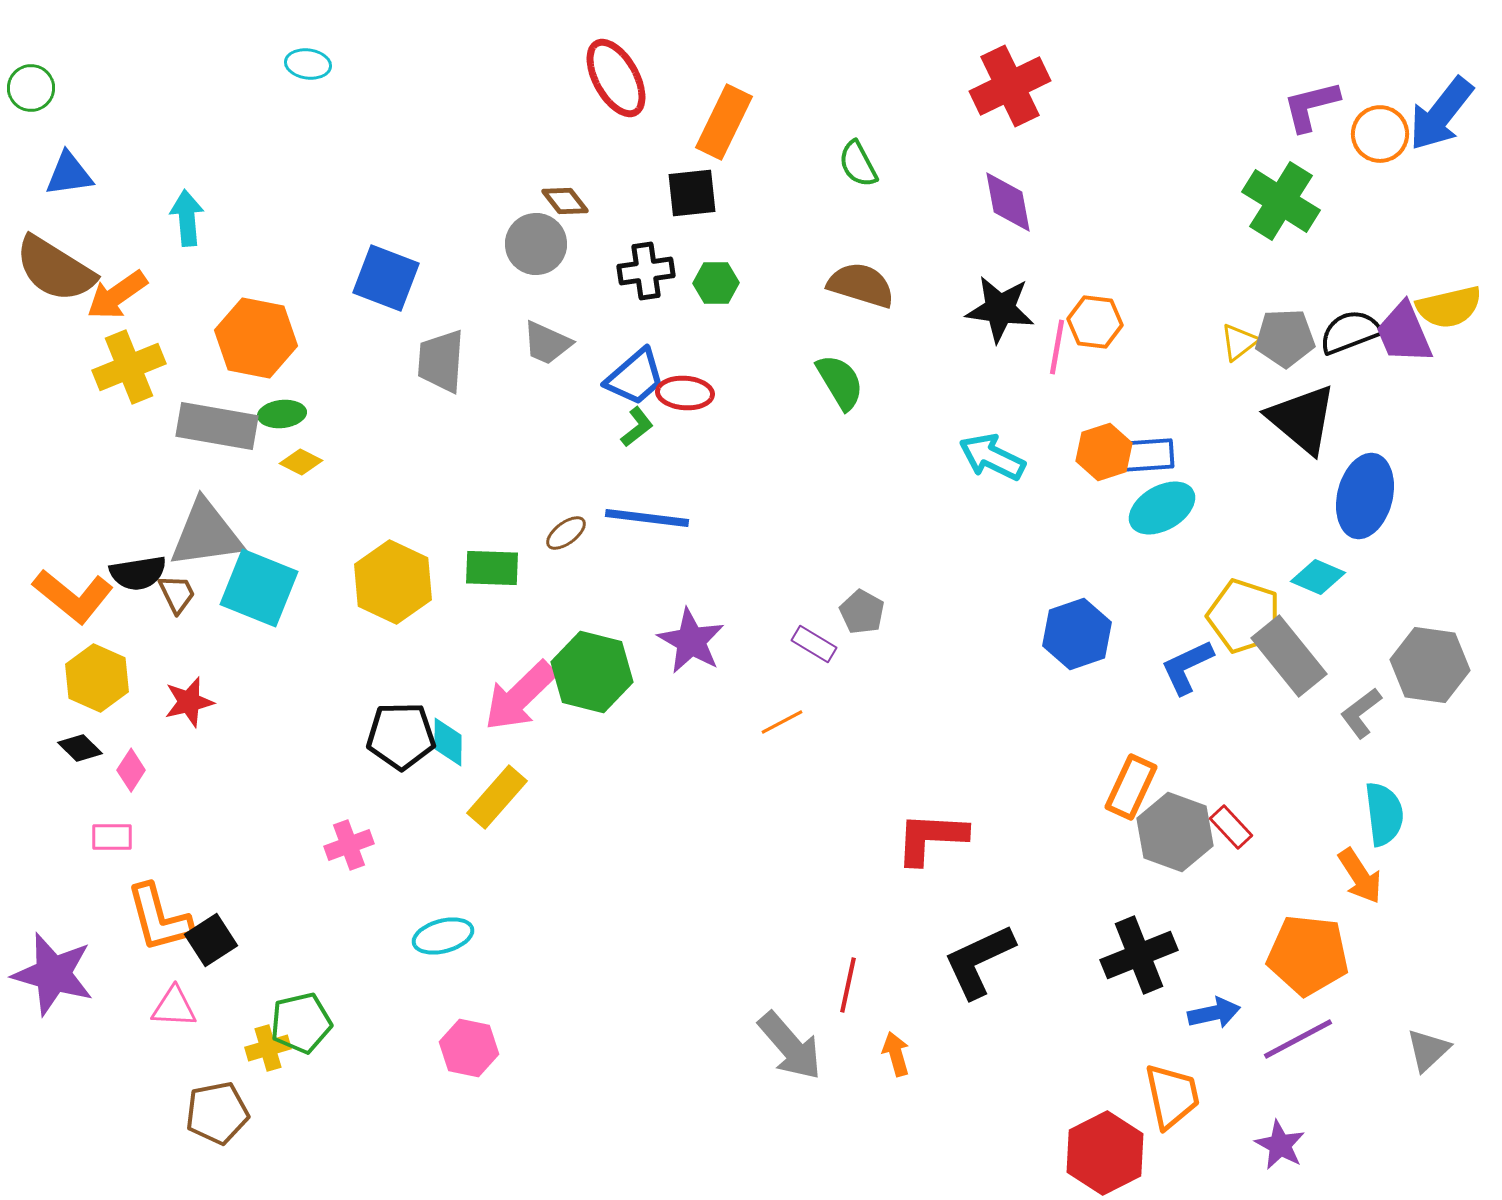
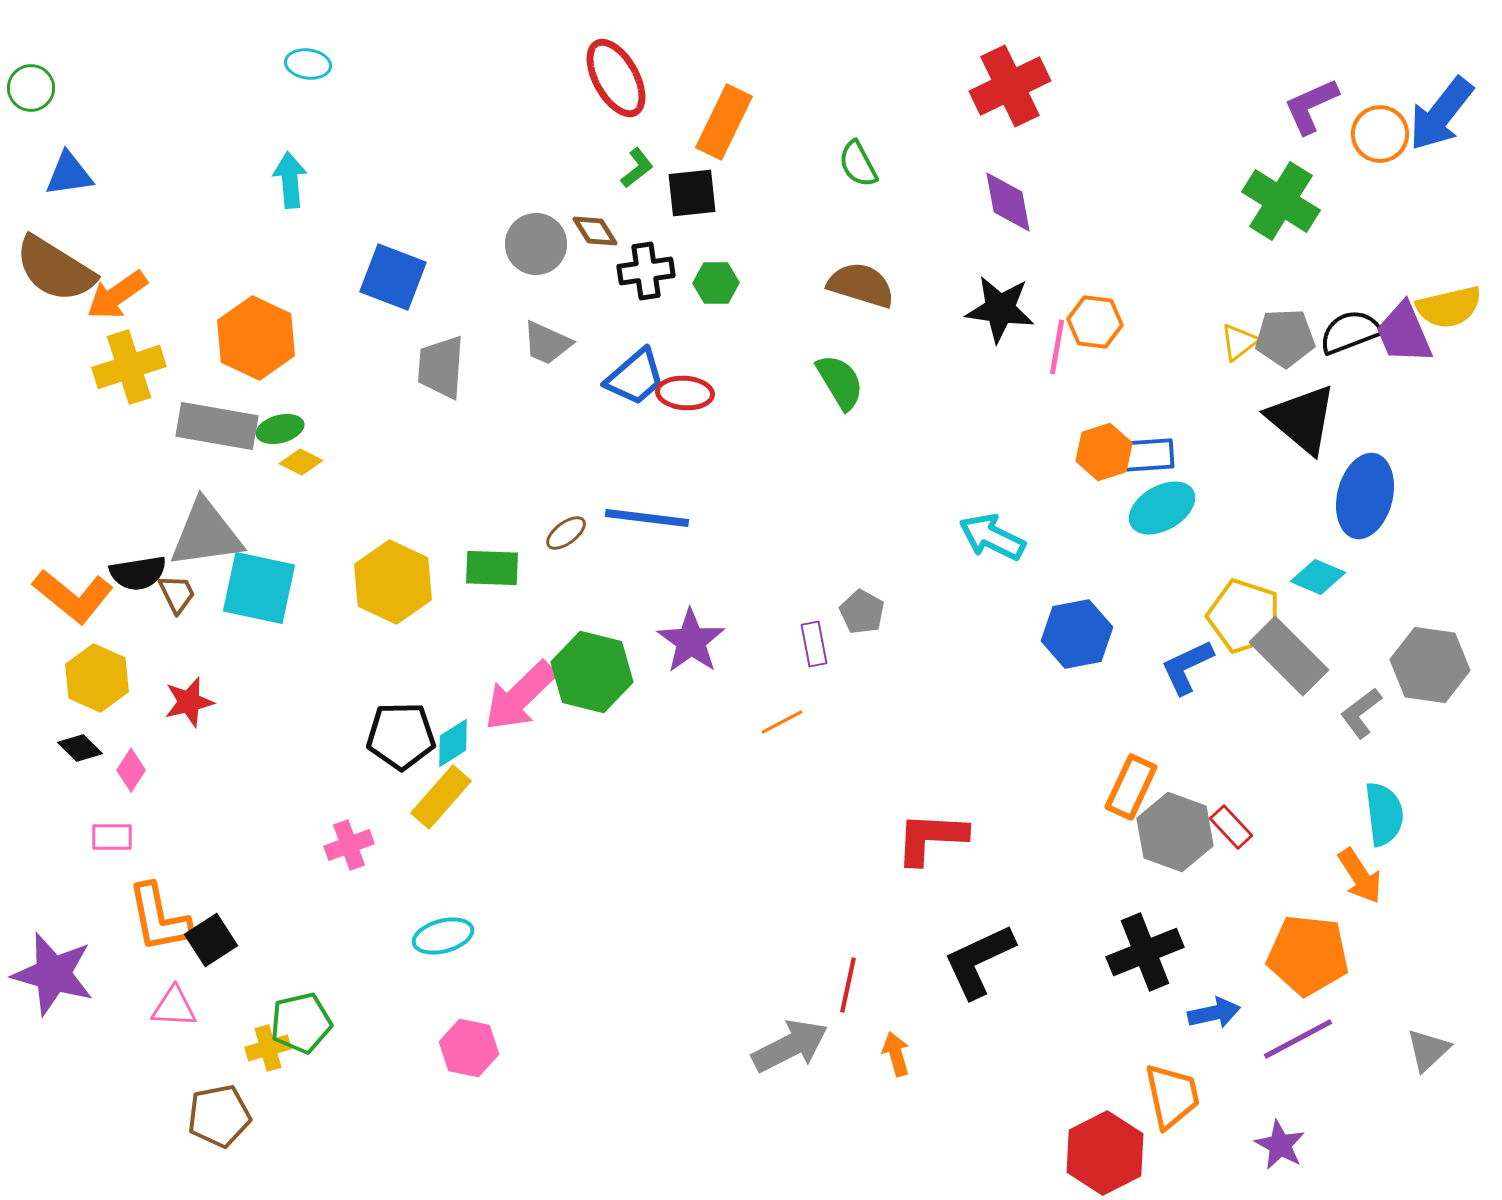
purple L-shape at (1311, 106): rotated 10 degrees counterclockwise
brown diamond at (565, 201): moved 30 px right, 30 px down; rotated 6 degrees clockwise
cyan arrow at (187, 218): moved 103 px right, 38 px up
blue square at (386, 278): moved 7 px right, 1 px up
orange hexagon at (256, 338): rotated 14 degrees clockwise
gray trapezoid at (441, 361): moved 6 px down
yellow cross at (129, 367): rotated 4 degrees clockwise
green ellipse at (282, 414): moved 2 px left, 15 px down; rotated 9 degrees counterclockwise
green L-shape at (637, 427): moved 259 px up
cyan arrow at (992, 457): moved 80 px down
cyan square at (259, 588): rotated 10 degrees counterclockwise
blue hexagon at (1077, 634): rotated 8 degrees clockwise
purple star at (691, 641): rotated 6 degrees clockwise
purple rectangle at (814, 644): rotated 48 degrees clockwise
gray rectangle at (1289, 656): rotated 6 degrees counterclockwise
cyan diamond at (448, 742): moved 5 px right, 1 px down; rotated 57 degrees clockwise
yellow rectangle at (497, 797): moved 56 px left
orange L-shape at (159, 918): rotated 4 degrees clockwise
black cross at (1139, 955): moved 6 px right, 3 px up
gray arrow at (790, 1046): rotated 76 degrees counterclockwise
brown pentagon at (217, 1113): moved 2 px right, 3 px down
